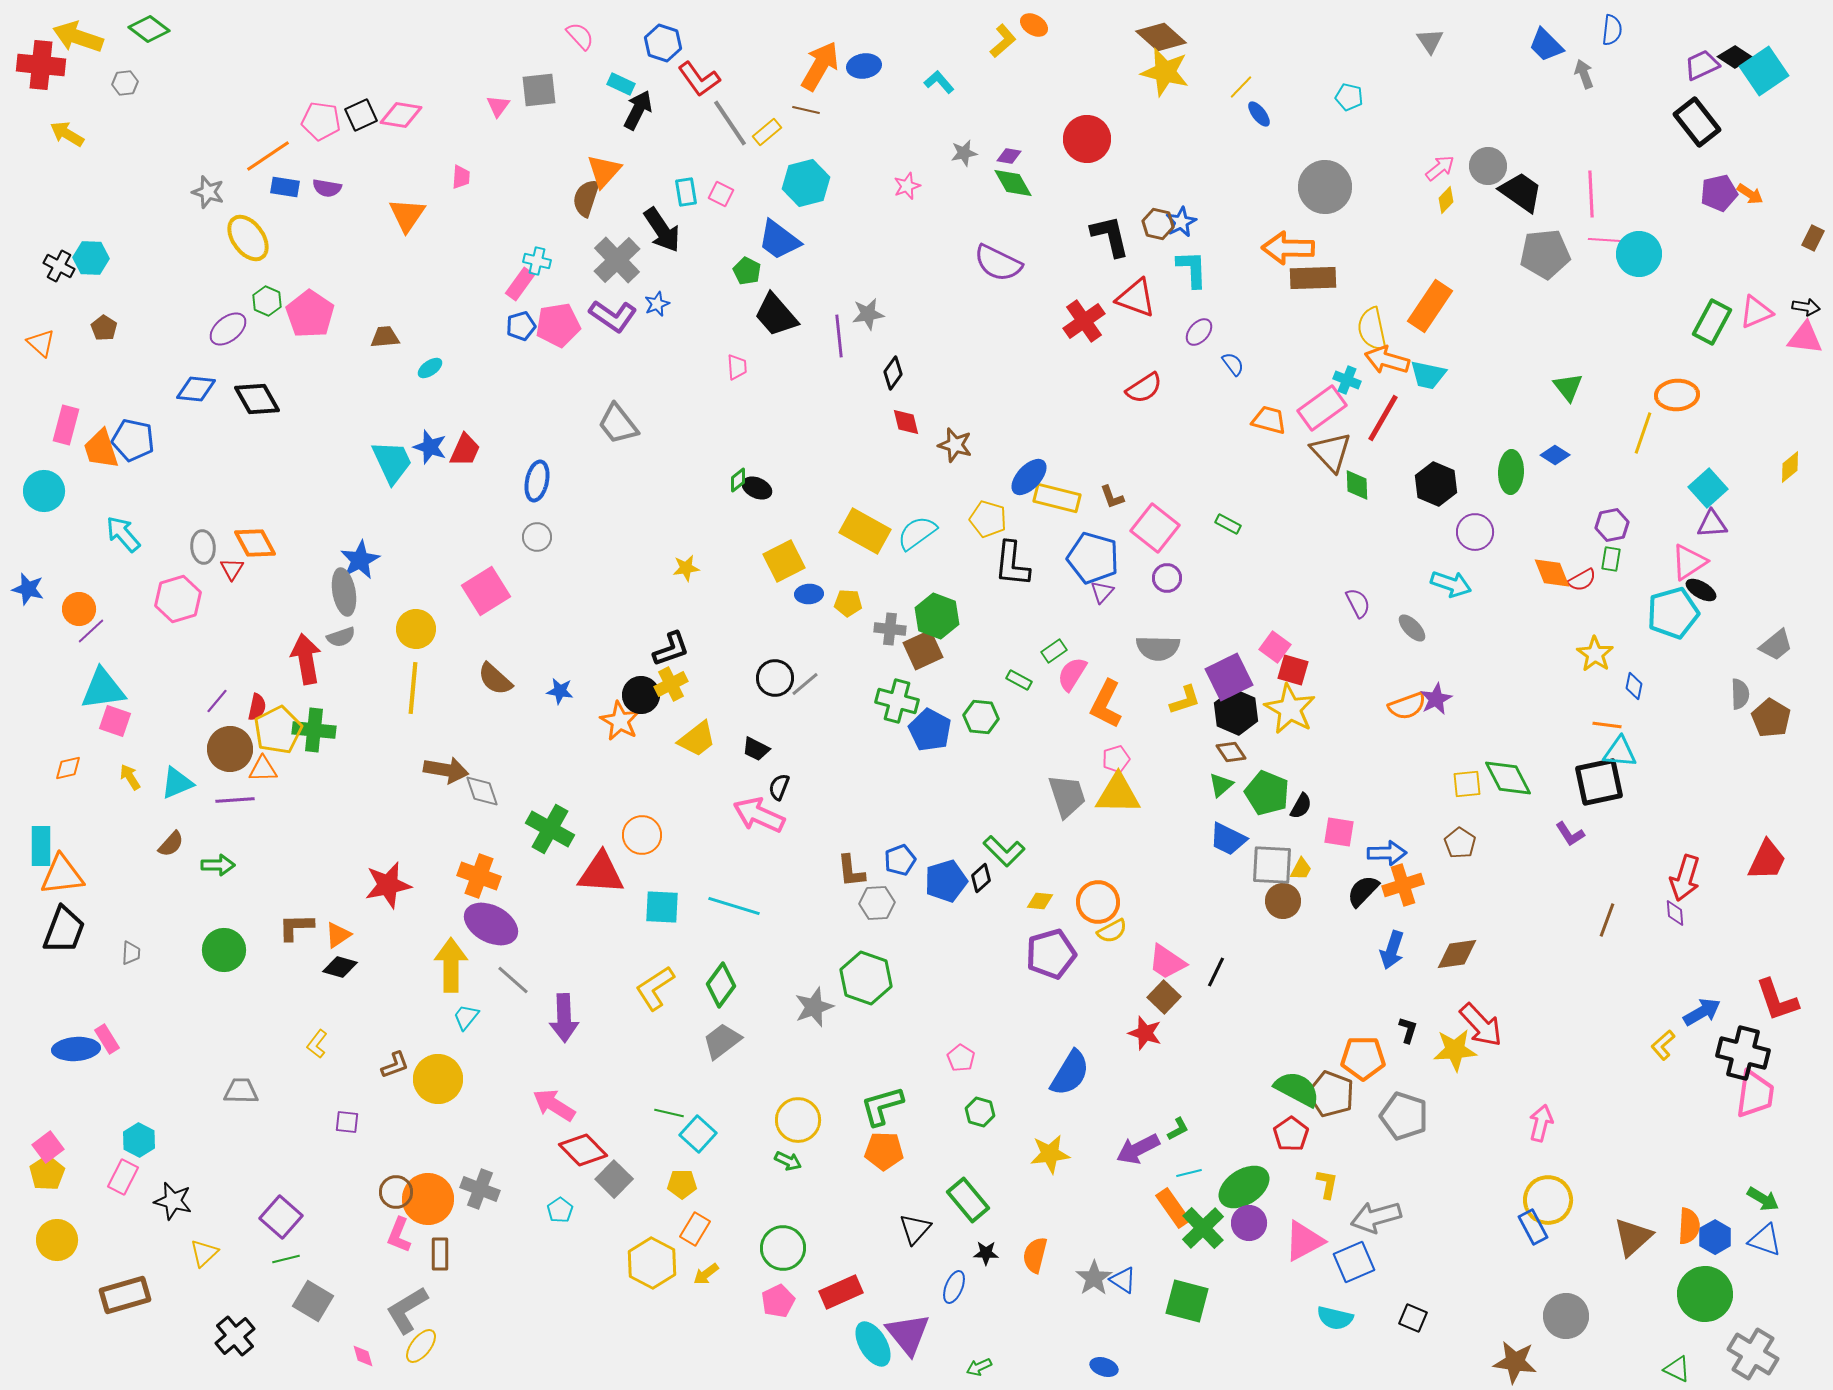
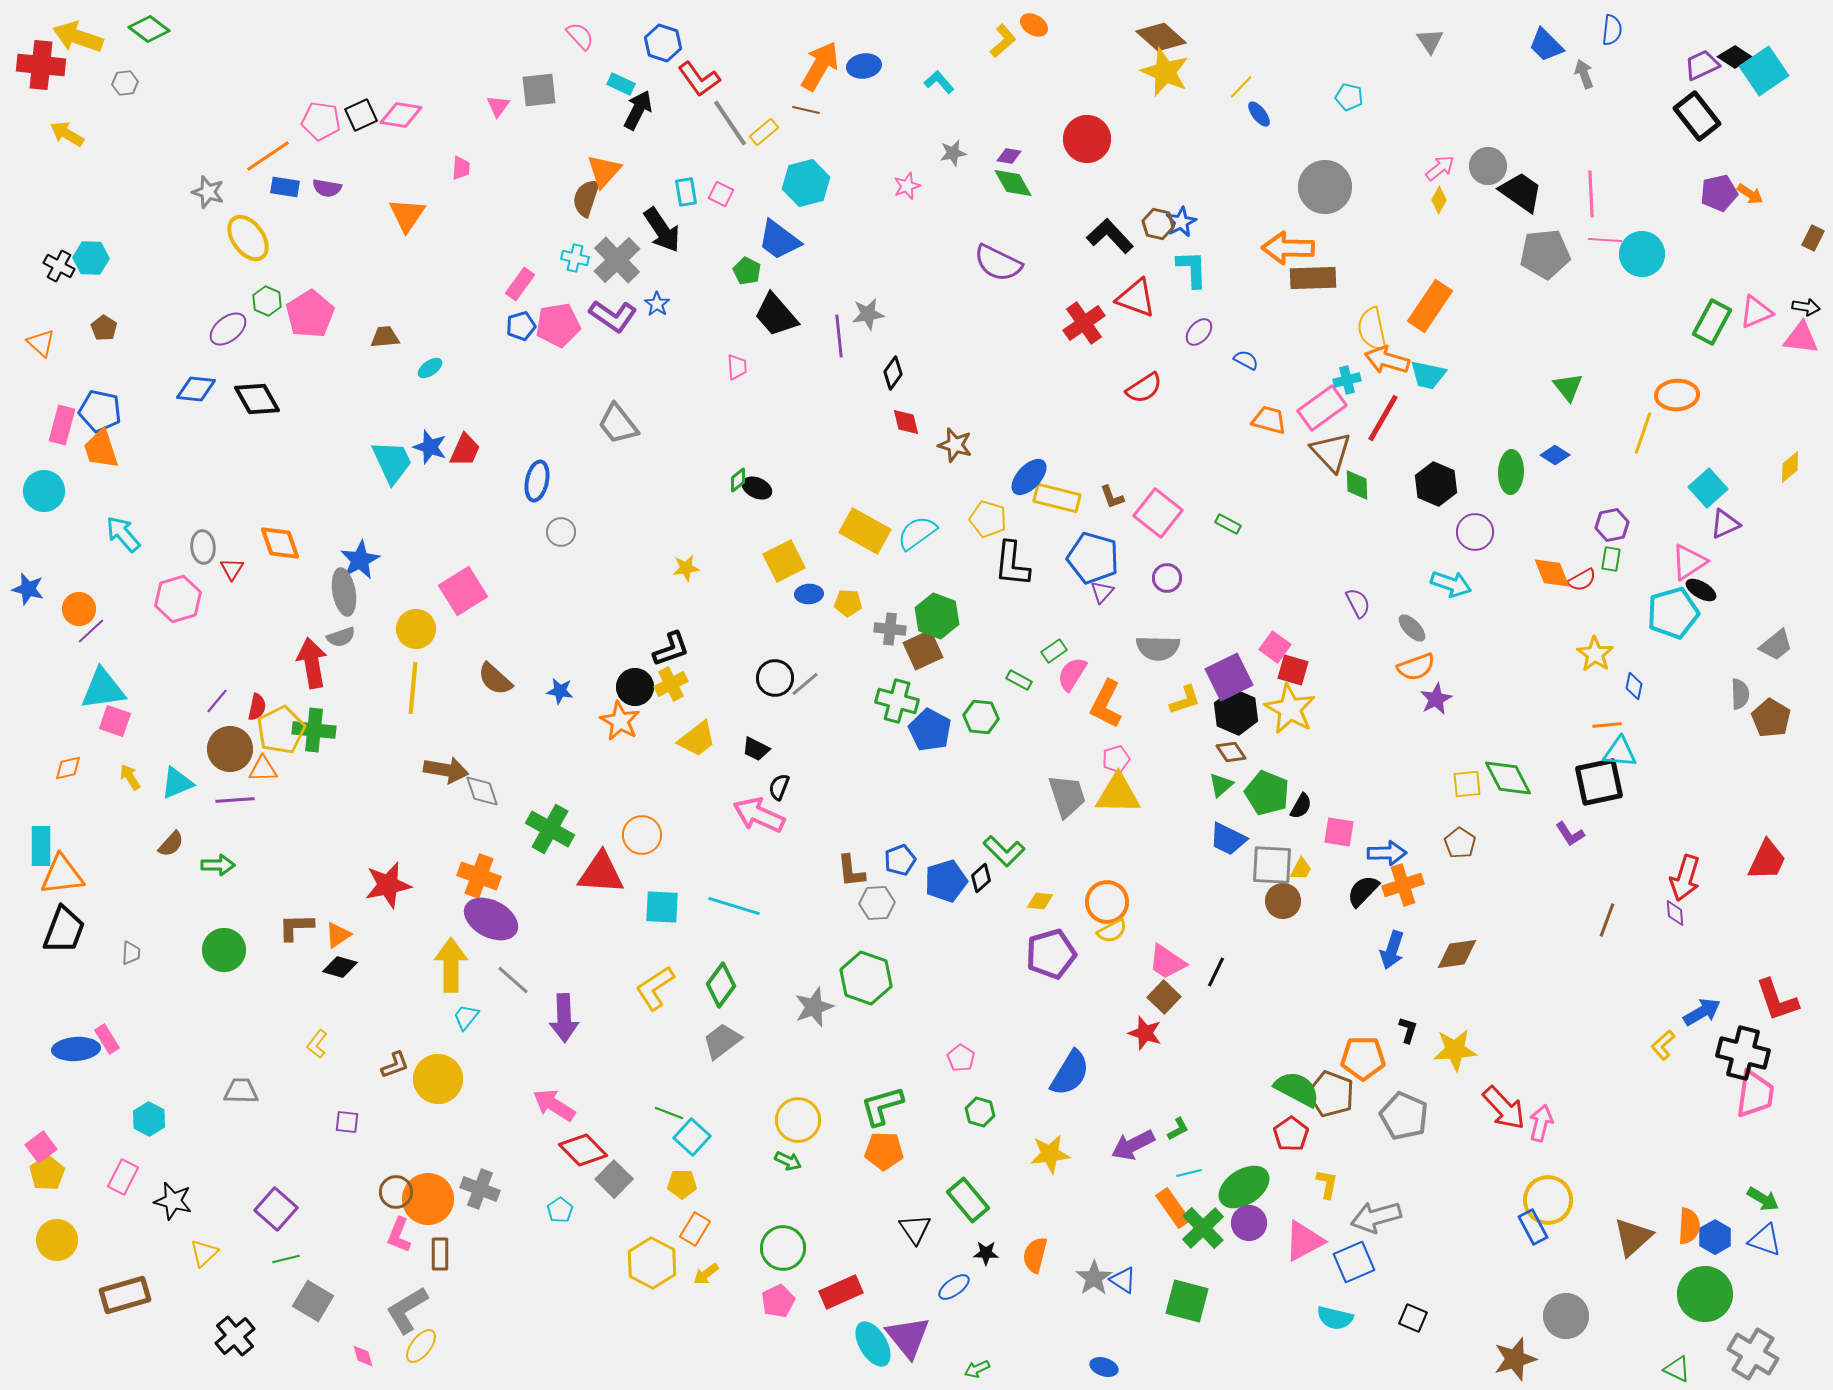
yellow star at (1165, 72): rotated 9 degrees clockwise
black rectangle at (1697, 122): moved 6 px up
yellow rectangle at (767, 132): moved 3 px left
gray star at (964, 153): moved 11 px left
pink trapezoid at (461, 177): moved 9 px up
yellow diamond at (1446, 200): moved 7 px left; rotated 16 degrees counterclockwise
black L-shape at (1110, 236): rotated 30 degrees counterclockwise
cyan circle at (1639, 254): moved 3 px right
cyan cross at (537, 261): moved 38 px right, 3 px up
blue star at (657, 304): rotated 15 degrees counterclockwise
pink pentagon at (310, 314): rotated 6 degrees clockwise
red cross at (1084, 321): moved 2 px down
pink triangle at (1805, 338): moved 4 px left
blue semicircle at (1233, 364): moved 13 px right, 4 px up; rotated 25 degrees counterclockwise
cyan cross at (1347, 380): rotated 36 degrees counterclockwise
pink rectangle at (66, 425): moved 4 px left
blue pentagon at (133, 440): moved 33 px left, 29 px up
purple triangle at (1712, 524): moved 13 px right; rotated 20 degrees counterclockwise
pink square at (1155, 528): moved 3 px right, 15 px up
gray circle at (537, 537): moved 24 px right, 5 px up
orange diamond at (255, 543): moved 25 px right; rotated 9 degrees clockwise
pink square at (486, 591): moved 23 px left
red arrow at (306, 659): moved 6 px right, 4 px down
black circle at (641, 695): moved 6 px left, 8 px up
orange semicircle at (1407, 706): moved 9 px right, 39 px up
orange line at (1607, 725): rotated 12 degrees counterclockwise
yellow pentagon at (278, 730): moved 3 px right
orange circle at (1098, 902): moved 9 px right
purple ellipse at (491, 924): moved 5 px up
red arrow at (1481, 1025): moved 23 px right, 83 px down
green line at (669, 1113): rotated 8 degrees clockwise
gray pentagon at (1404, 1116): rotated 6 degrees clockwise
cyan square at (698, 1134): moved 6 px left, 3 px down
cyan hexagon at (139, 1140): moved 10 px right, 21 px up
pink square at (48, 1147): moved 7 px left
purple arrow at (1138, 1149): moved 5 px left, 4 px up
purple square at (281, 1217): moved 5 px left, 8 px up
black triangle at (915, 1229): rotated 16 degrees counterclockwise
blue ellipse at (954, 1287): rotated 32 degrees clockwise
purple triangle at (908, 1334): moved 3 px down
brown star at (1515, 1362): moved 3 px up; rotated 24 degrees counterclockwise
green arrow at (979, 1367): moved 2 px left, 2 px down
